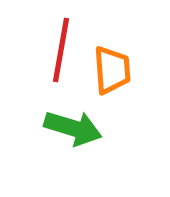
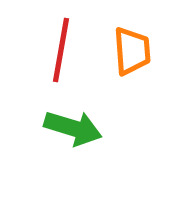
orange trapezoid: moved 20 px right, 19 px up
